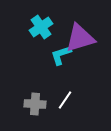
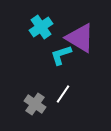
purple triangle: rotated 48 degrees clockwise
white line: moved 2 px left, 6 px up
gray cross: rotated 30 degrees clockwise
